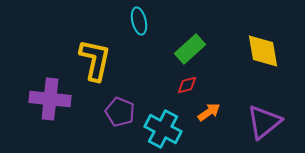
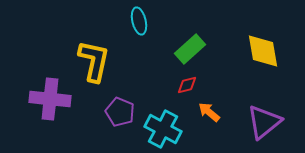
yellow L-shape: moved 1 px left, 1 px down
orange arrow: rotated 105 degrees counterclockwise
